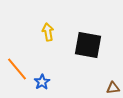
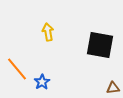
black square: moved 12 px right
